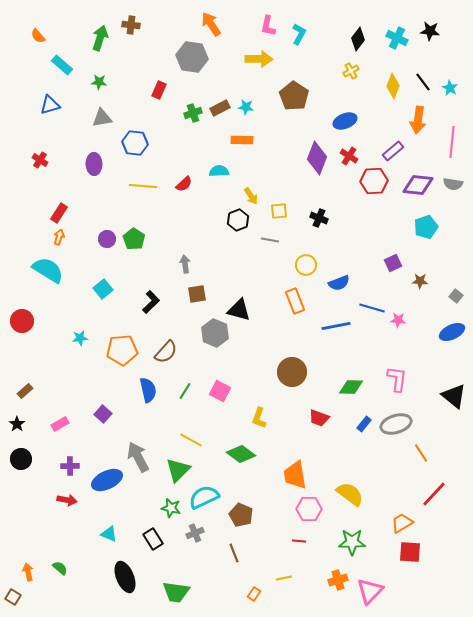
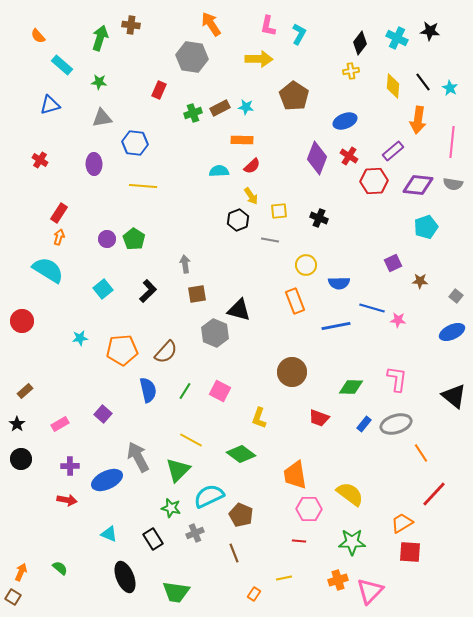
black diamond at (358, 39): moved 2 px right, 4 px down
yellow cross at (351, 71): rotated 21 degrees clockwise
yellow diamond at (393, 86): rotated 15 degrees counterclockwise
red semicircle at (184, 184): moved 68 px right, 18 px up
blue semicircle at (339, 283): rotated 20 degrees clockwise
black L-shape at (151, 302): moved 3 px left, 11 px up
cyan semicircle at (204, 497): moved 5 px right, 1 px up
orange arrow at (28, 572): moved 7 px left; rotated 36 degrees clockwise
